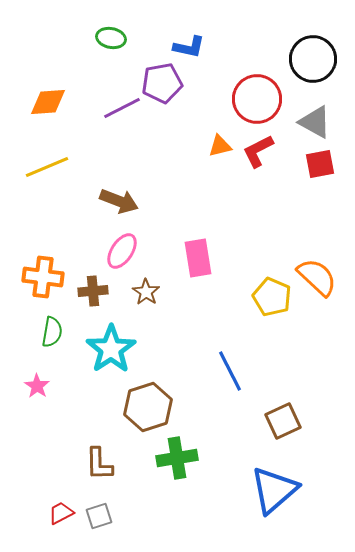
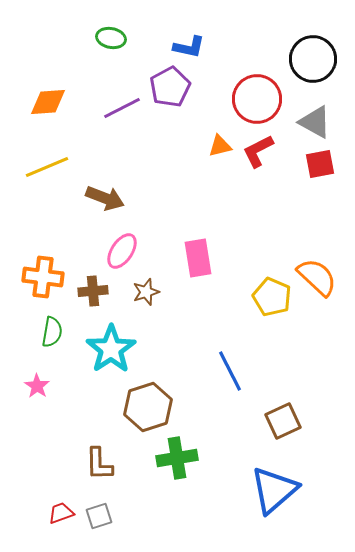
purple pentagon: moved 8 px right, 4 px down; rotated 18 degrees counterclockwise
brown arrow: moved 14 px left, 3 px up
brown star: rotated 20 degrees clockwise
red trapezoid: rotated 8 degrees clockwise
